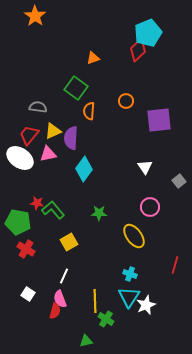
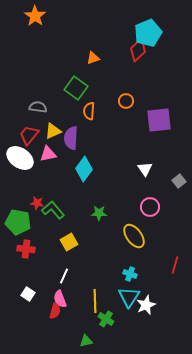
white triangle: moved 2 px down
red cross: rotated 24 degrees counterclockwise
